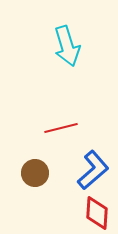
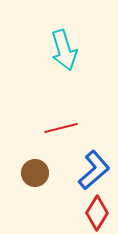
cyan arrow: moved 3 px left, 4 px down
blue L-shape: moved 1 px right
red diamond: rotated 28 degrees clockwise
